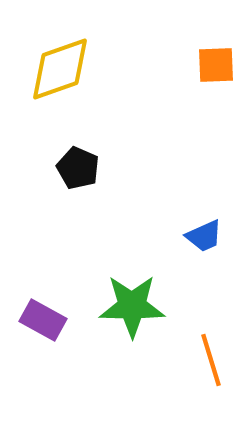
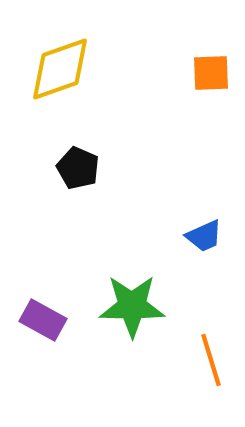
orange square: moved 5 px left, 8 px down
